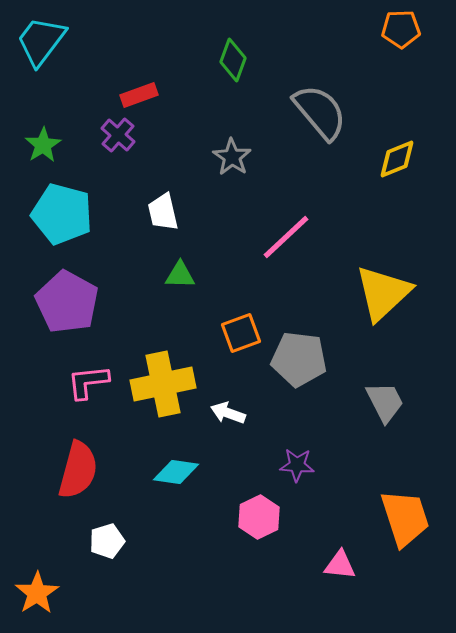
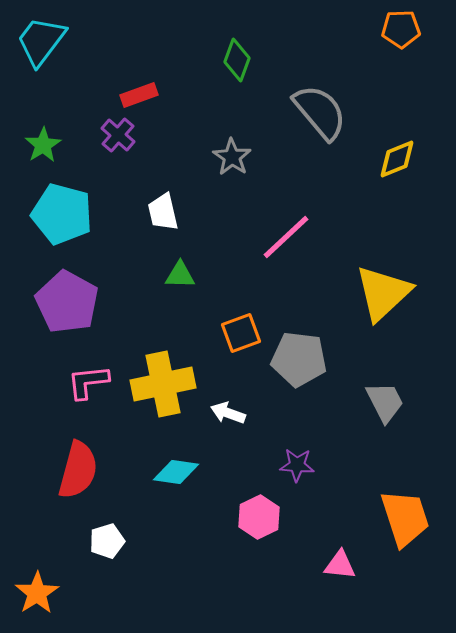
green diamond: moved 4 px right
